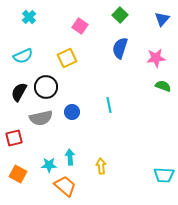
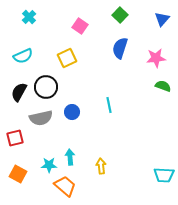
red square: moved 1 px right
